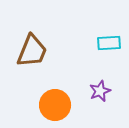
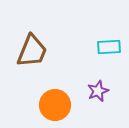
cyan rectangle: moved 4 px down
purple star: moved 2 px left
